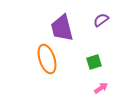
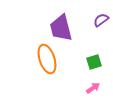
purple trapezoid: moved 1 px left
pink arrow: moved 8 px left
